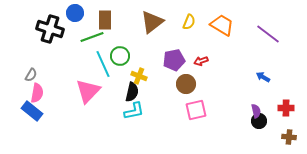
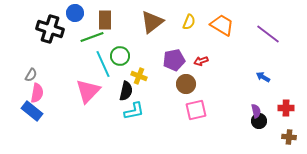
black semicircle: moved 6 px left, 1 px up
